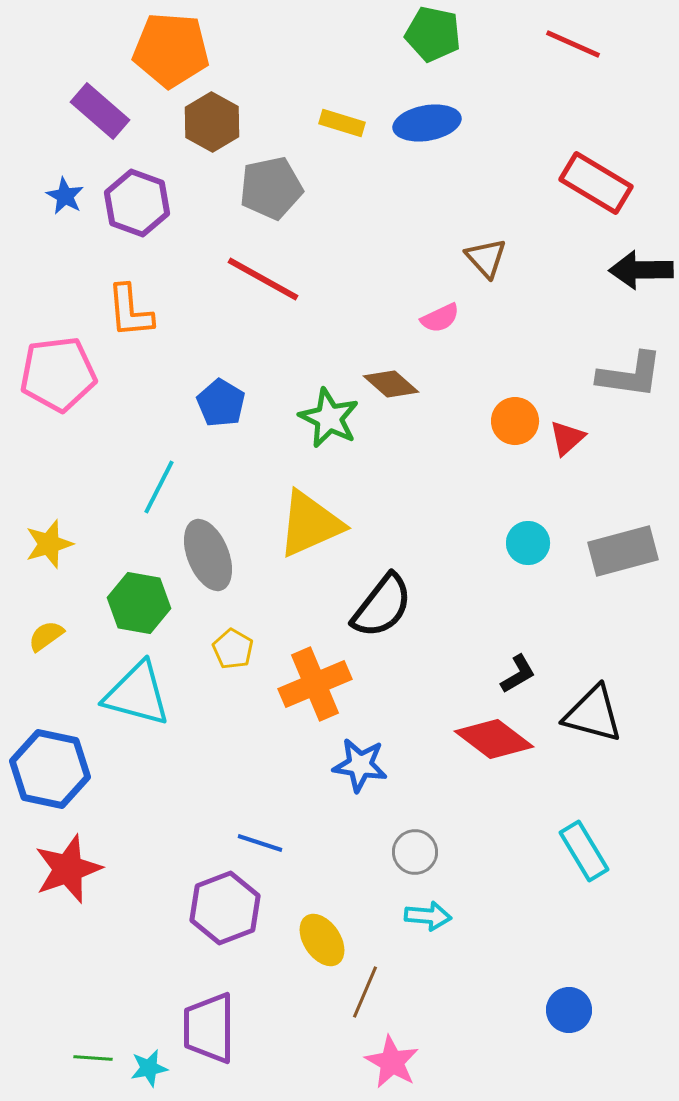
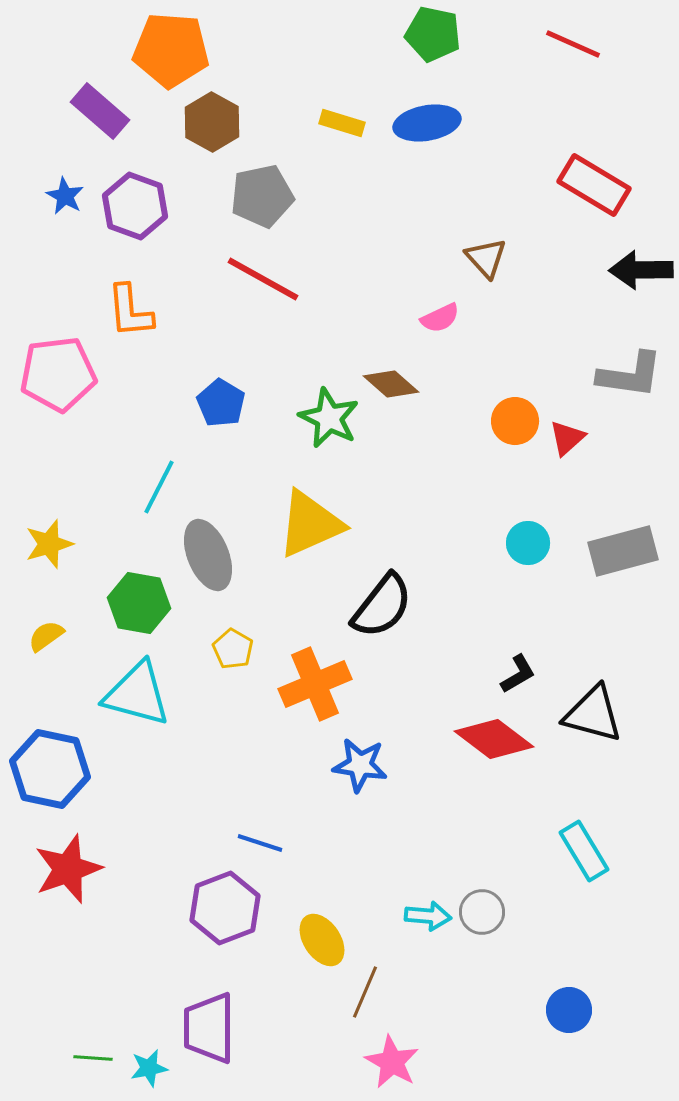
red rectangle at (596, 183): moved 2 px left, 2 px down
gray pentagon at (271, 188): moved 9 px left, 8 px down
purple hexagon at (137, 203): moved 2 px left, 3 px down
gray circle at (415, 852): moved 67 px right, 60 px down
